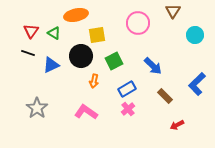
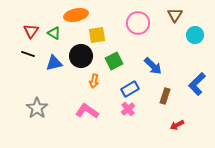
brown triangle: moved 2 px right, 4 px down
black line: moved 1 px down
blue triangle: moved 3 px right, 2 px up; rotated 12 degrees clockwise
blue rectangle: moved 3 px right
brown rectangle: rotated 63 degrees clockwise
pink L-shape: moved 1 px right, 1 px up
